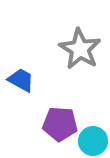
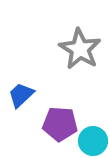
blue trapezoid: moved 15 px down; rotated 72 degrees counterclockwise
